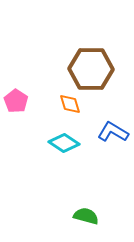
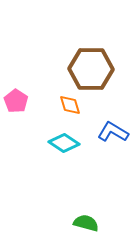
orange diamond: moved 1 px down
green semicircle: moved 7 px down
